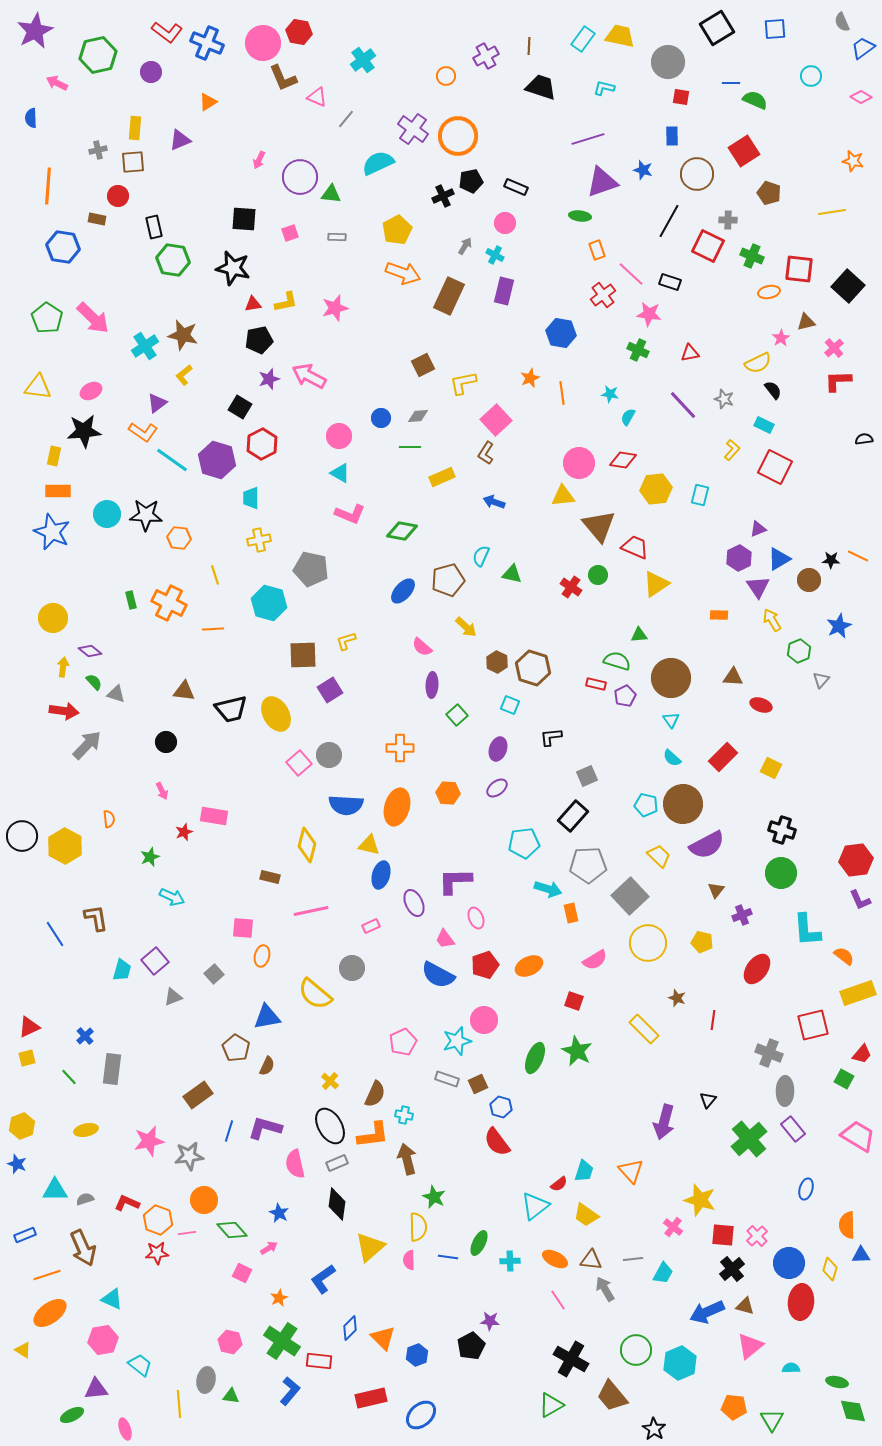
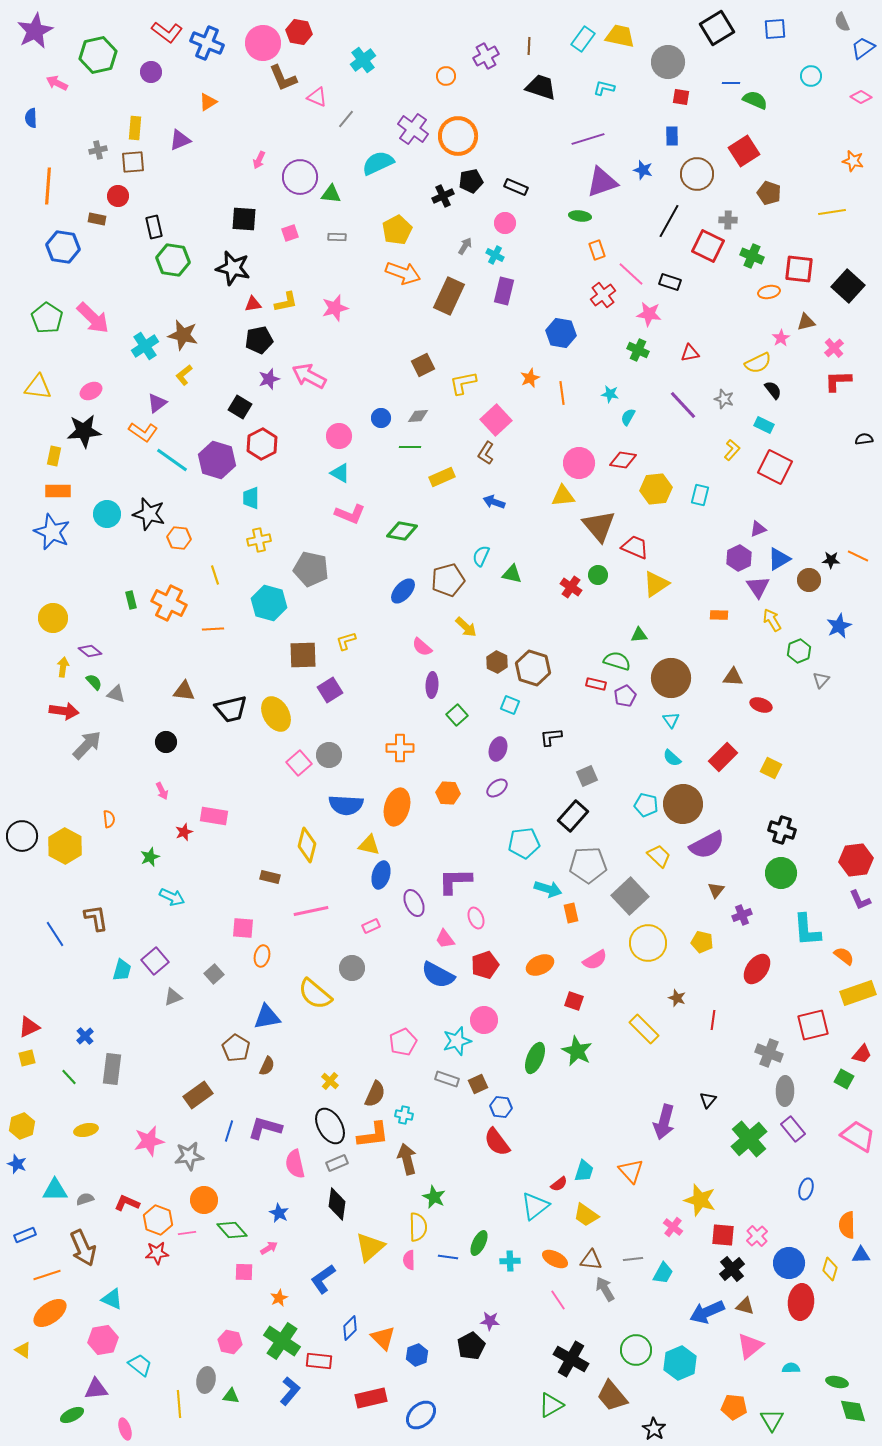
black star at (146, 515): moved 3 px right, 1 px up; rotated 12 degrees clockwise
orange ellipse at (529, 966): moved 11 px right, 1 px up
blue hexagon at (501, 1107): rotated 10 degrees counterclockwise
pink square at (242, 1273): moved 2 px right, 1 px up; rotated 24 degrees counterclockwise
